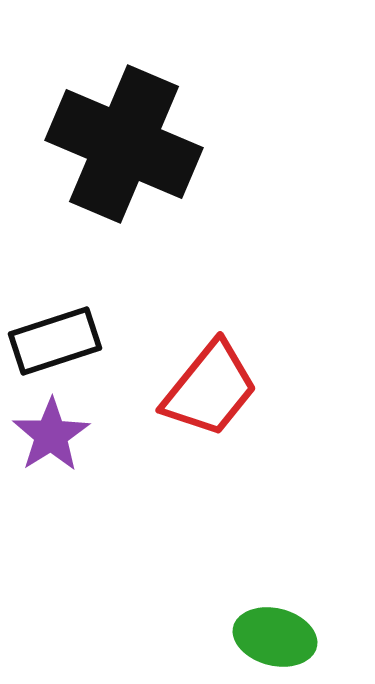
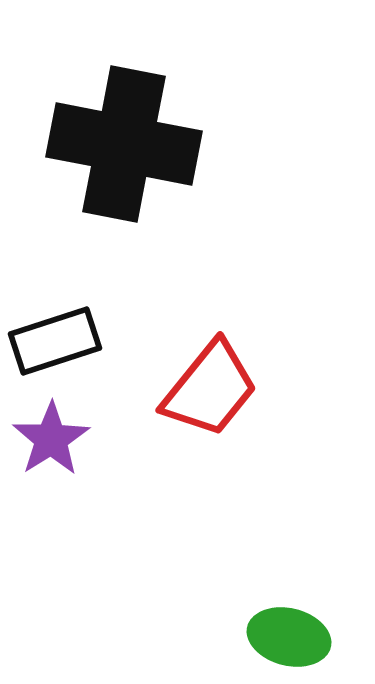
black cross: rotated 12 degrees counterclockwise
purple star: moved 4 px down
green ellipse: moved 14 px right
